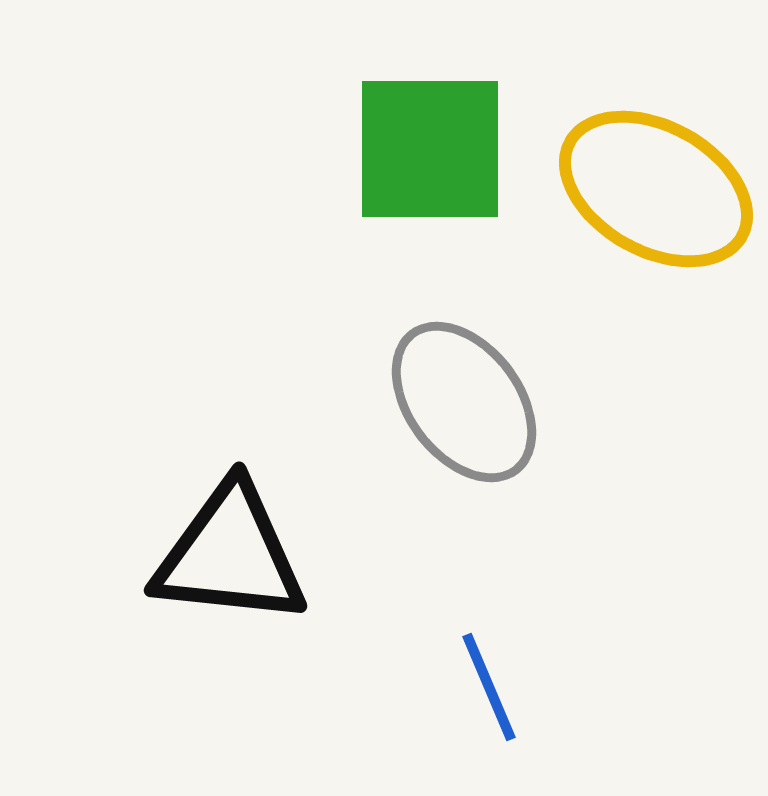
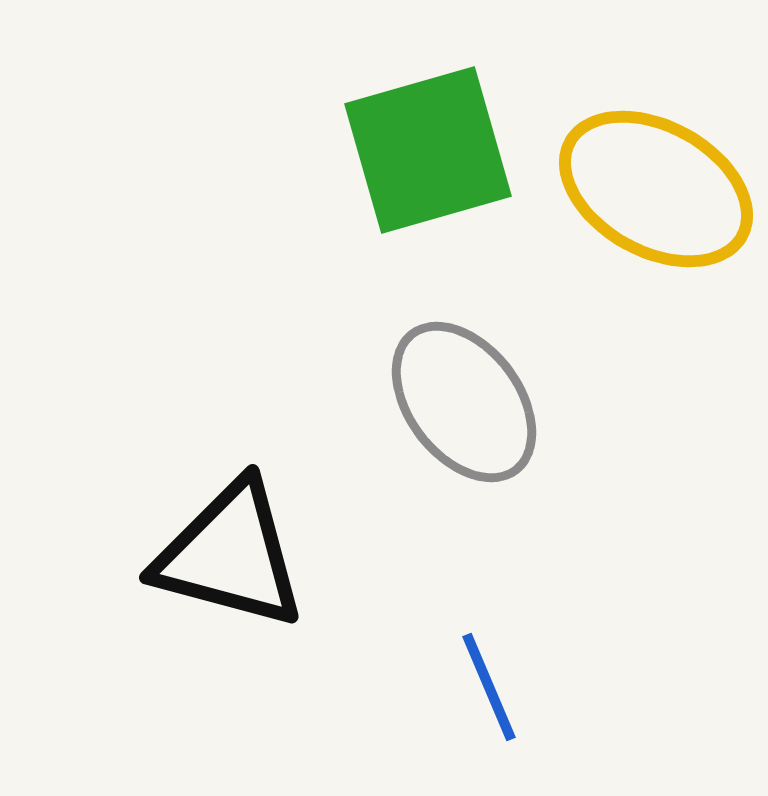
green square: moved 2 px left, 1 px down; rotated 16 degrees counterclockwise
black triangle: rotated 9 degrees clockwise
